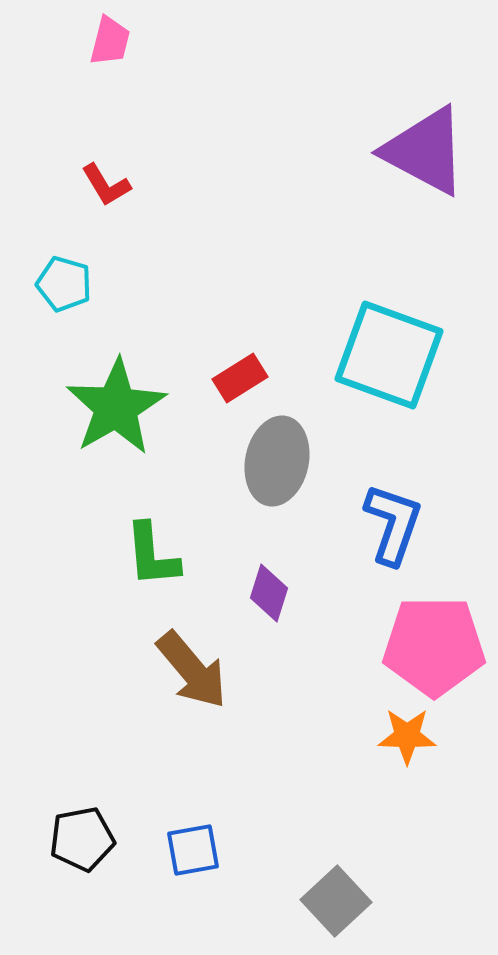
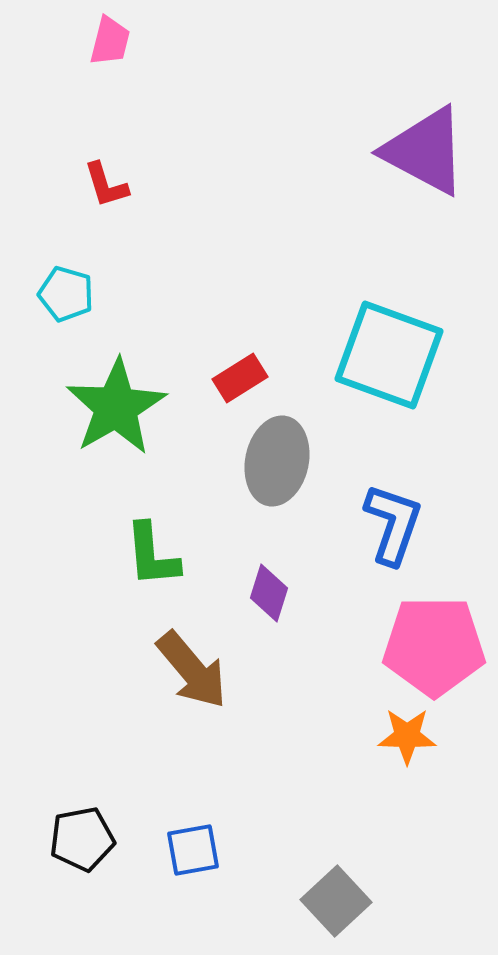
red L-shape: rotated 14 degrees clockwise
cyan pentagon: moved 2 px right, 10 px down
